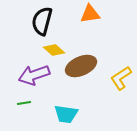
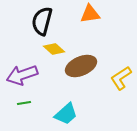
yellow diamond: moved 1 px up
purple arrow: moved 12 px left
cyan trapezoid: rotated 50 degrees counterclockwise
